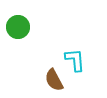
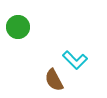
cyan L-shape: rotated 140 degrees clockwise
